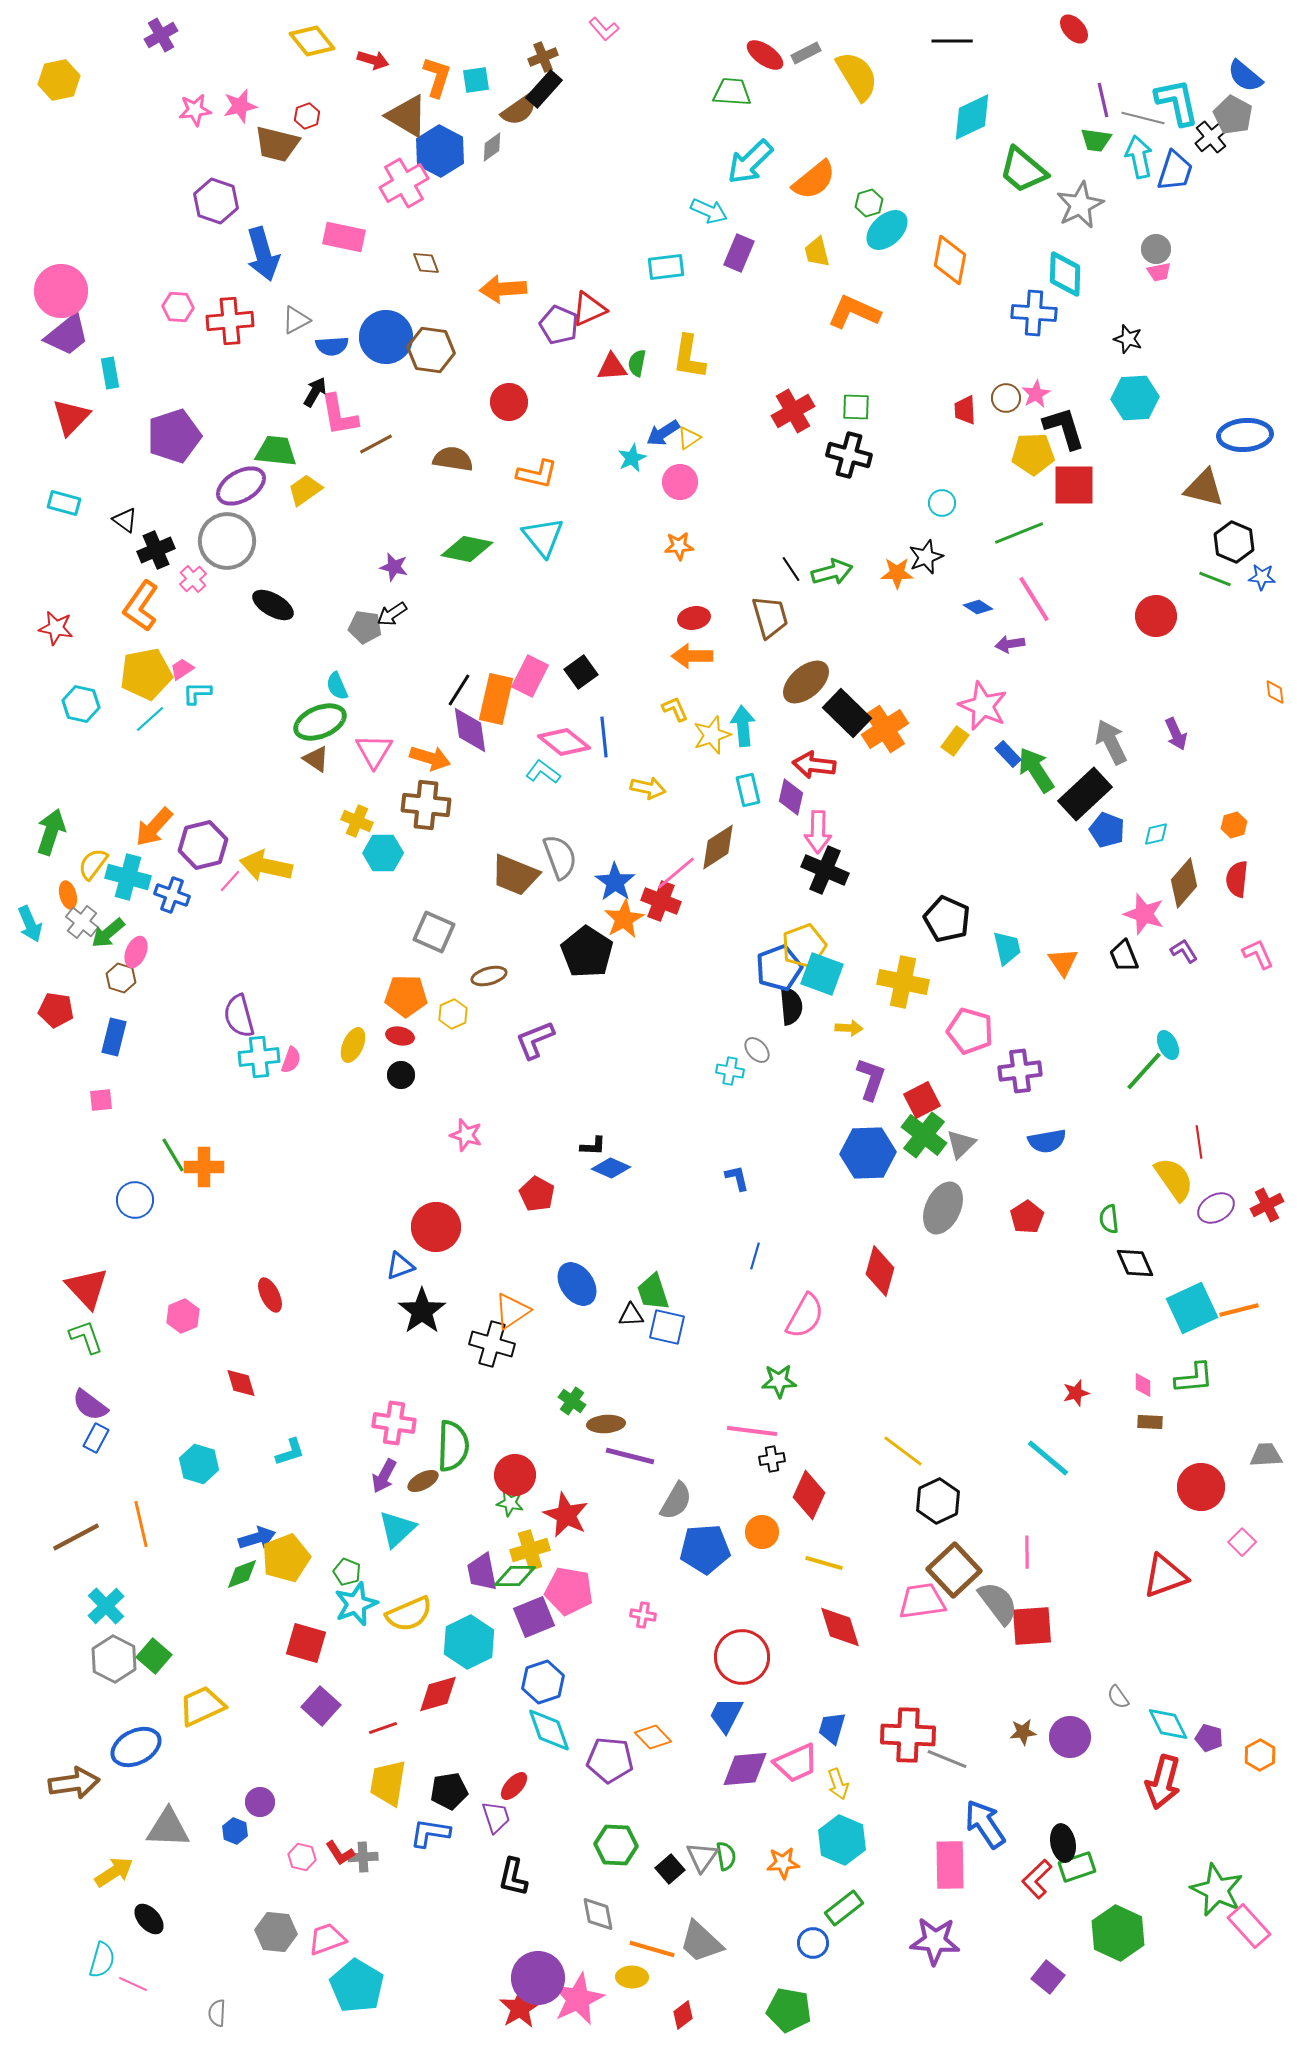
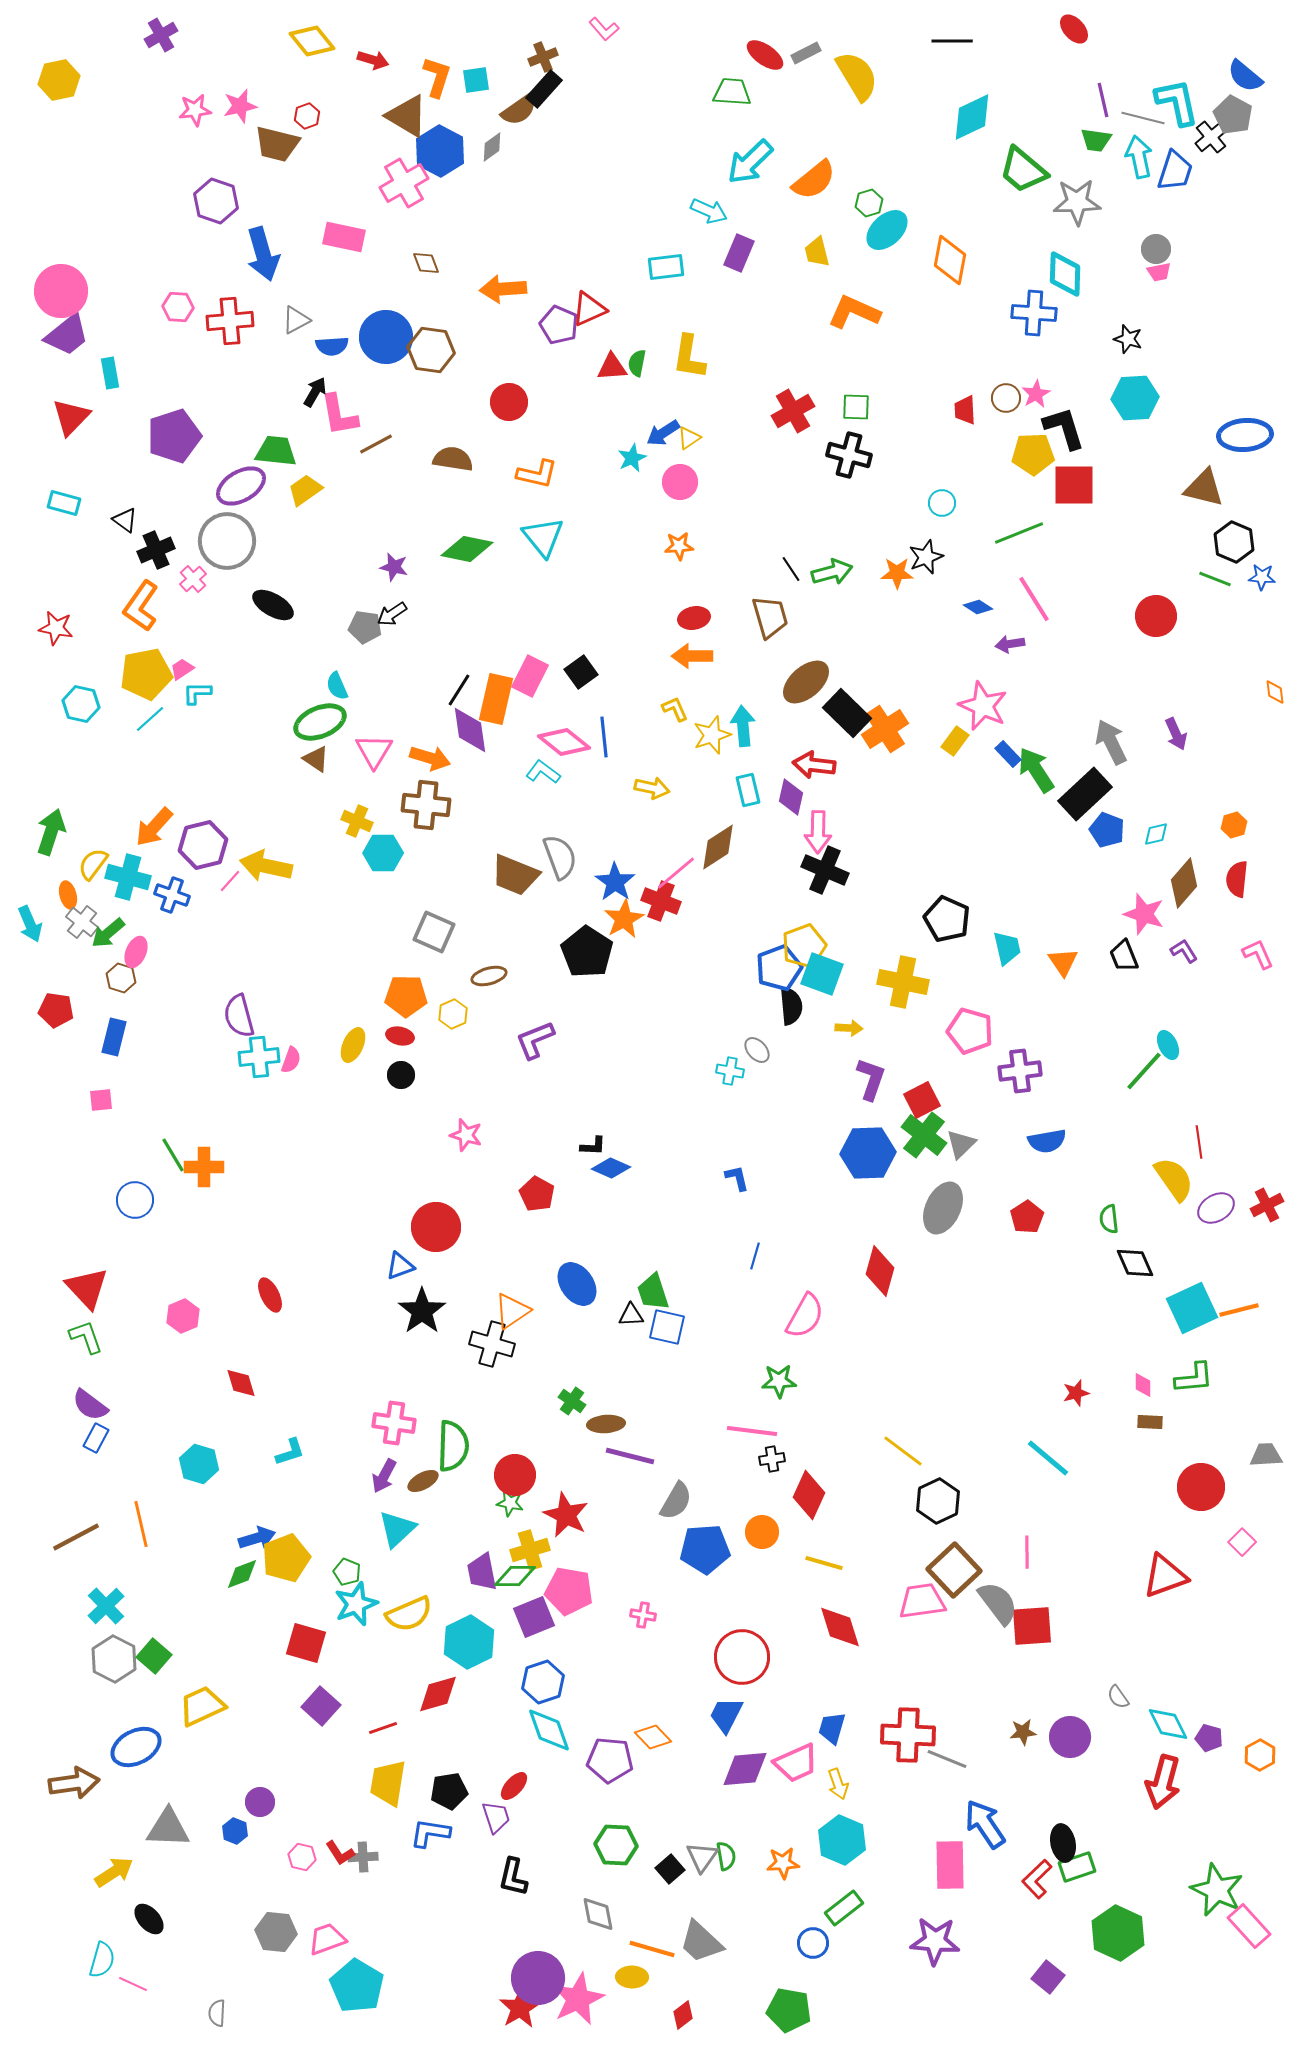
gray star at (1080, 205): moved 3 px left, 3 px up; rotated 24 degrees clockwise
yellow arrow at (648, 788): moved 4 px right
